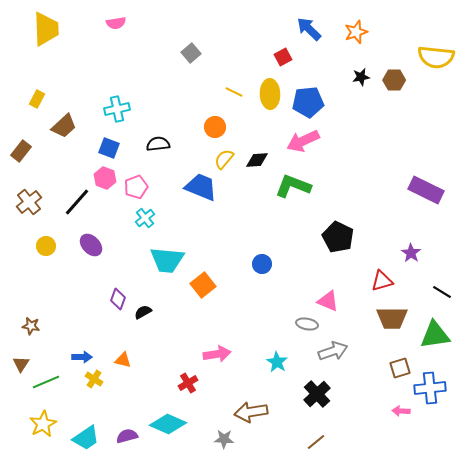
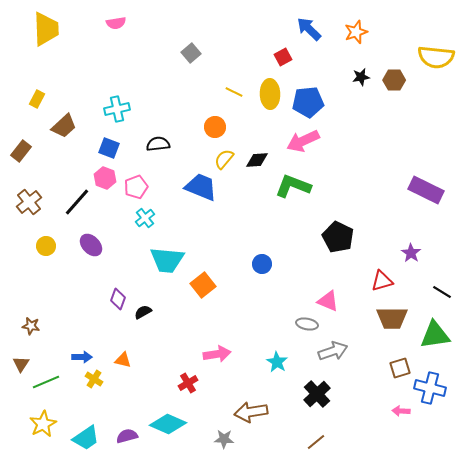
blue cross at (430, 388): rotated 20 degrees clockwise
